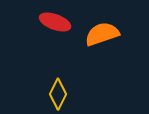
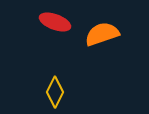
yellow diamond: moved 3 px left, 2 px up
